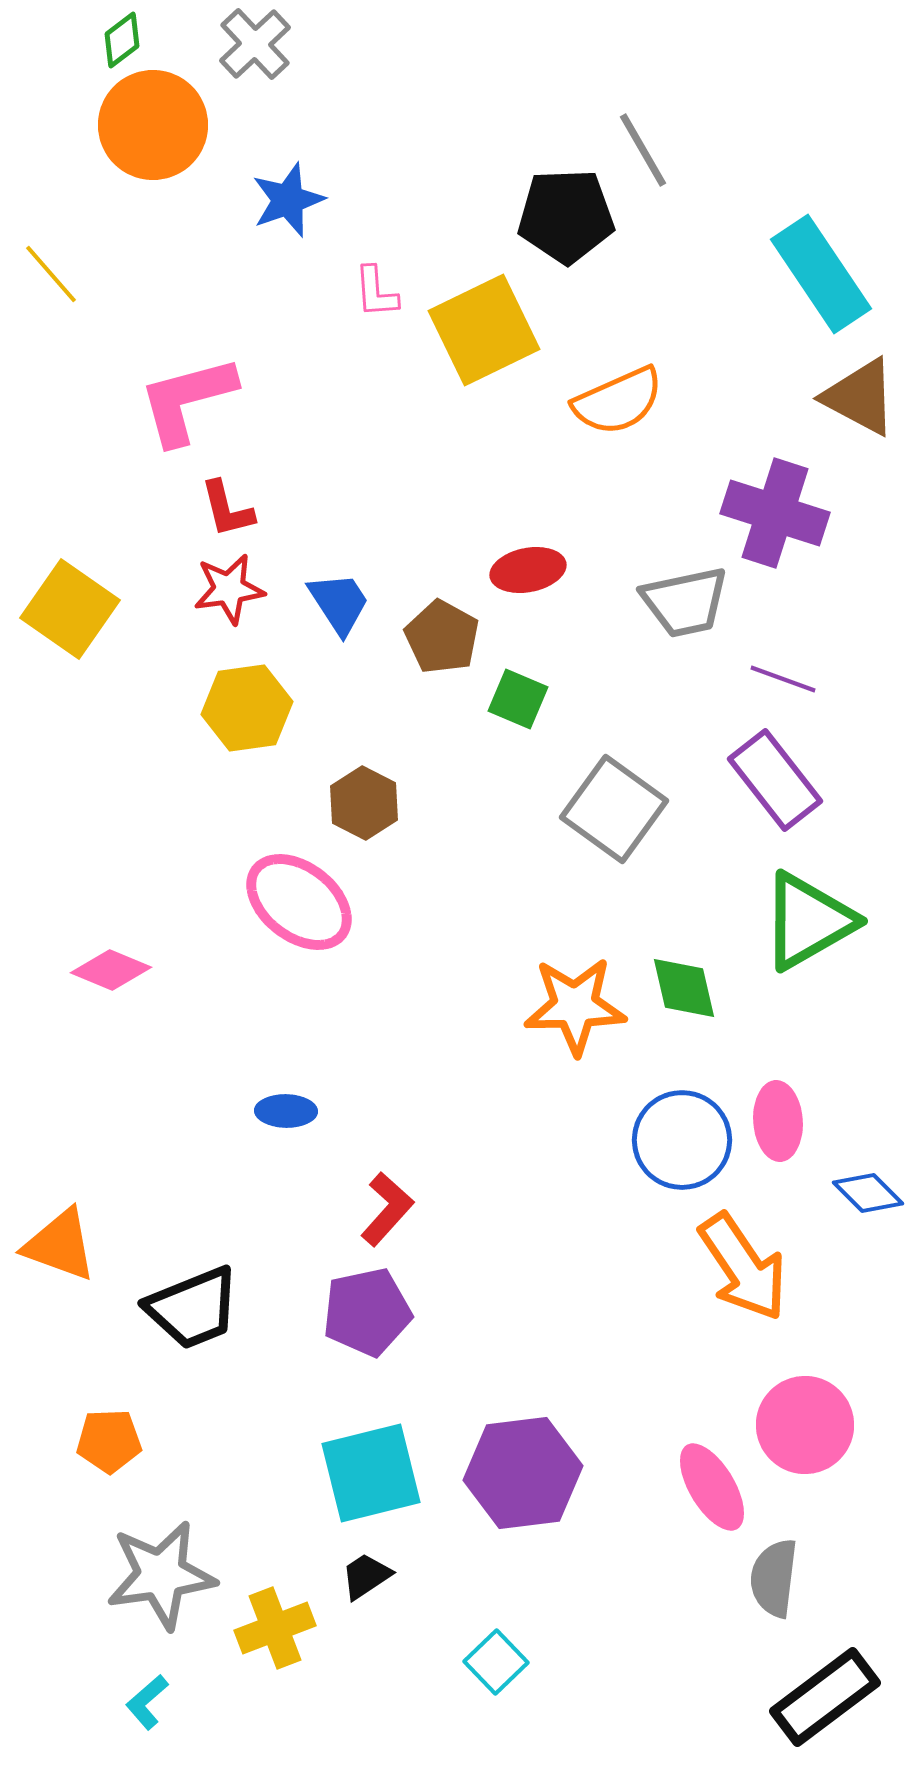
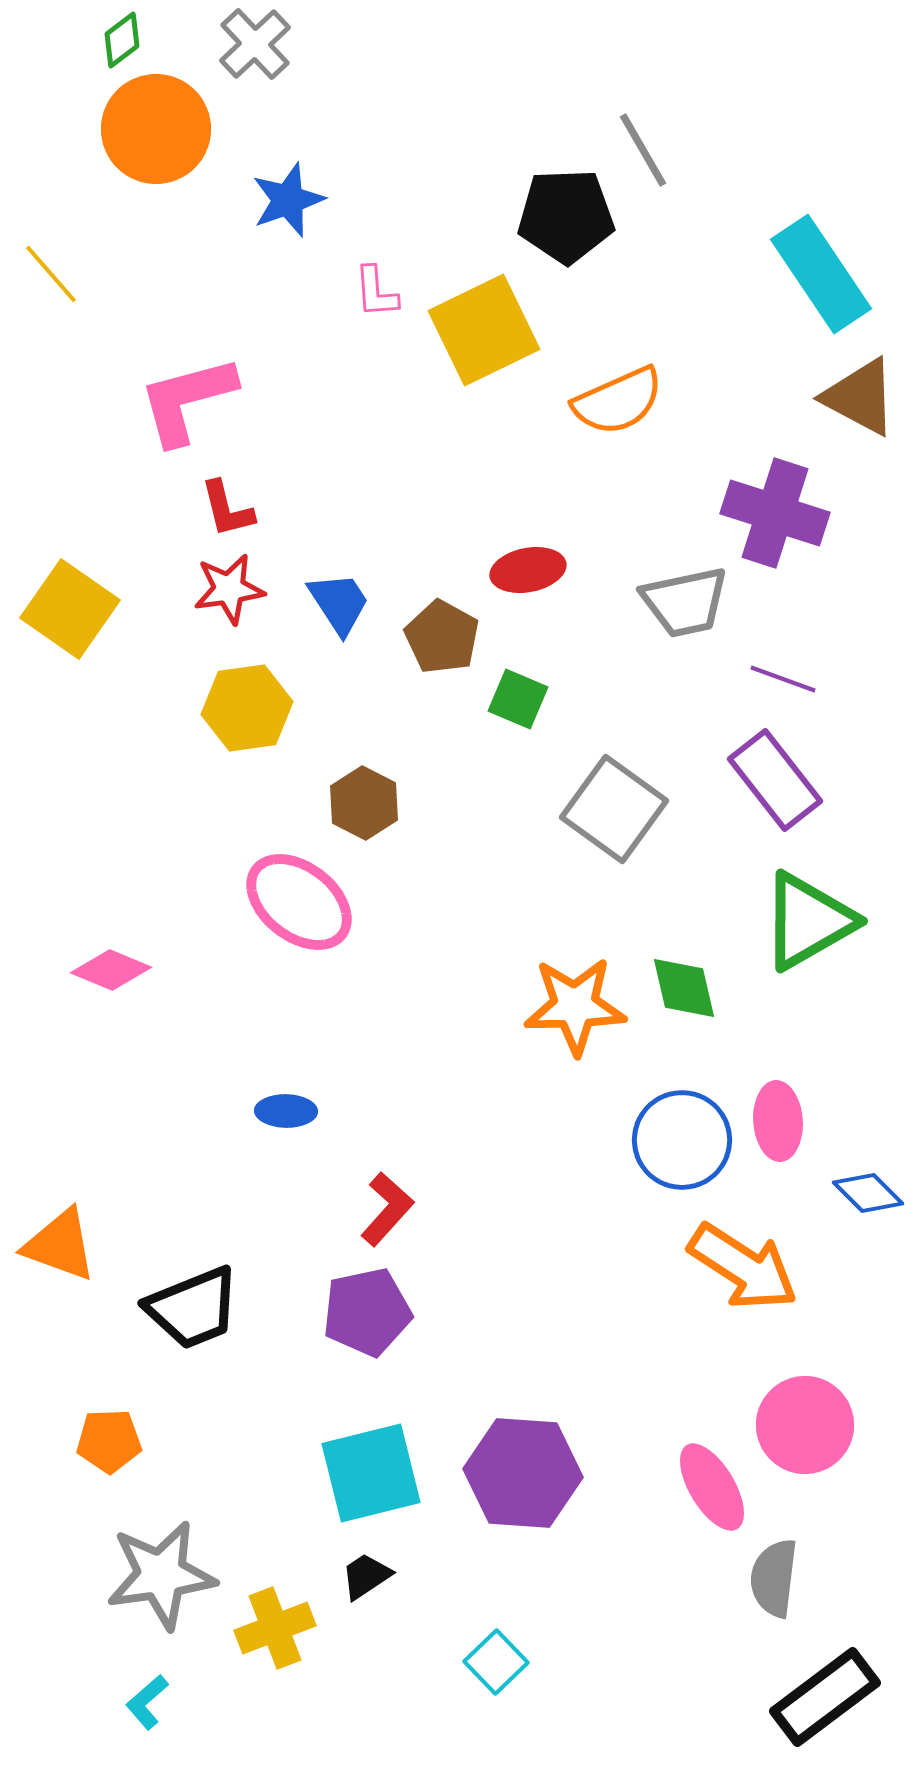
orange circle at (153, 125): moved 3 px right, 4 px down
orange arrow at (743, 1267): rotated 23 degrees counterclockwise
purple hexagon at (523, 1473): rotated 11 degrees clockwise
